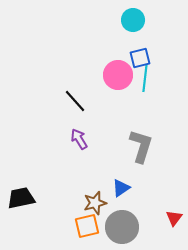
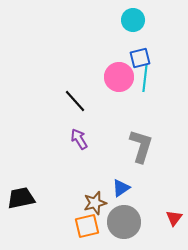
pink circle: moved 1 px right, 2 px down
gray circle: moved 2 px right, 5 px up
